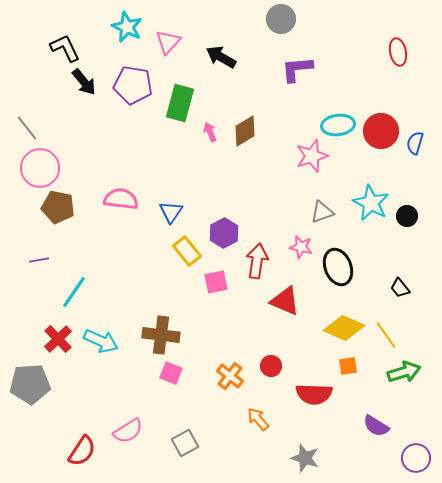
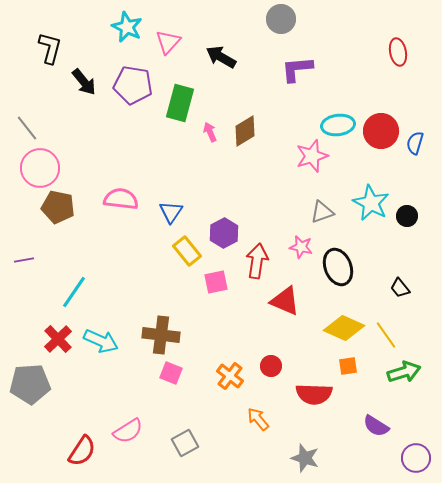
black L-shape at (65, 48): moved 15 px left; rotated 40 degrees clockwise
purple line at (39, 260): moved 15 px left
